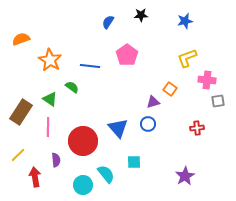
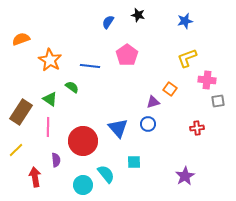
black star: moved 3 px left; rotated 16 degrees clockwise
yellow line: moved 2 px left, 5 px up
